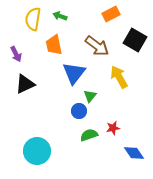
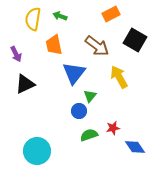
blue diamond: moved 1 px right, 6 px up
